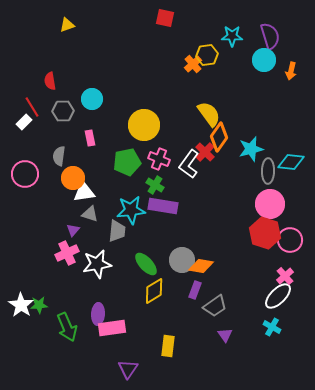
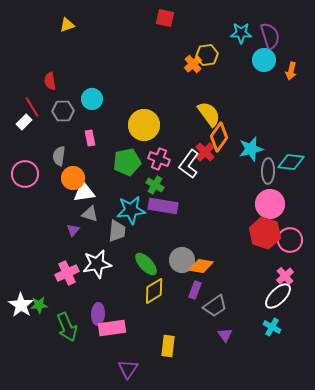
cyan star at (232, 36): moved 9 px right, 3 px up
pink cross at (67, 253): moved 20 px down
